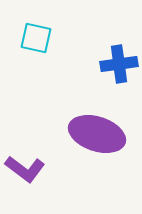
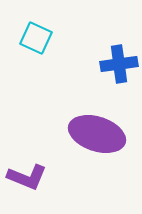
cyan square: rotated 12 degrees clockwise
purple L-shape: moved 2 px right, 8 px down; rotated 15 degrees counterclockwise
